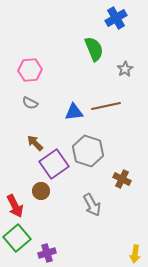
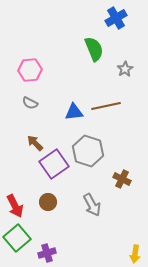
brown circle: moved 7 px right, 11 px down
